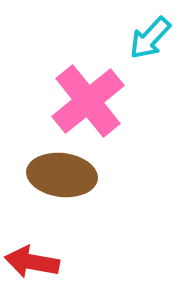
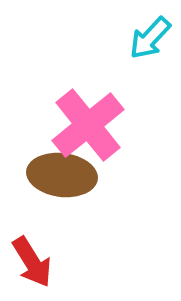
pink cross: moved 24 px down
red arrow: rotated 132 degrees counterclockwise
